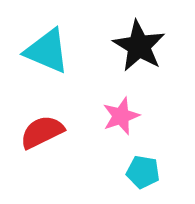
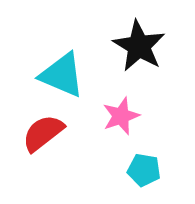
cyan triangle: moved 15 px right, 24 px down
red semicircle: moved 1 px right, 1 px down; rotated 12 degrees counterclockwise
cyan pentagon: moved 1 px right, 2 px up
